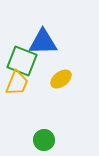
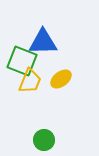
yellow trapezoid: moved 13 px right, 2 px up
